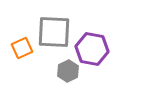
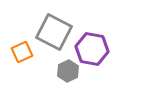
gray square: rotated 24 degrees clockwise
orange square: moved 4 px down
